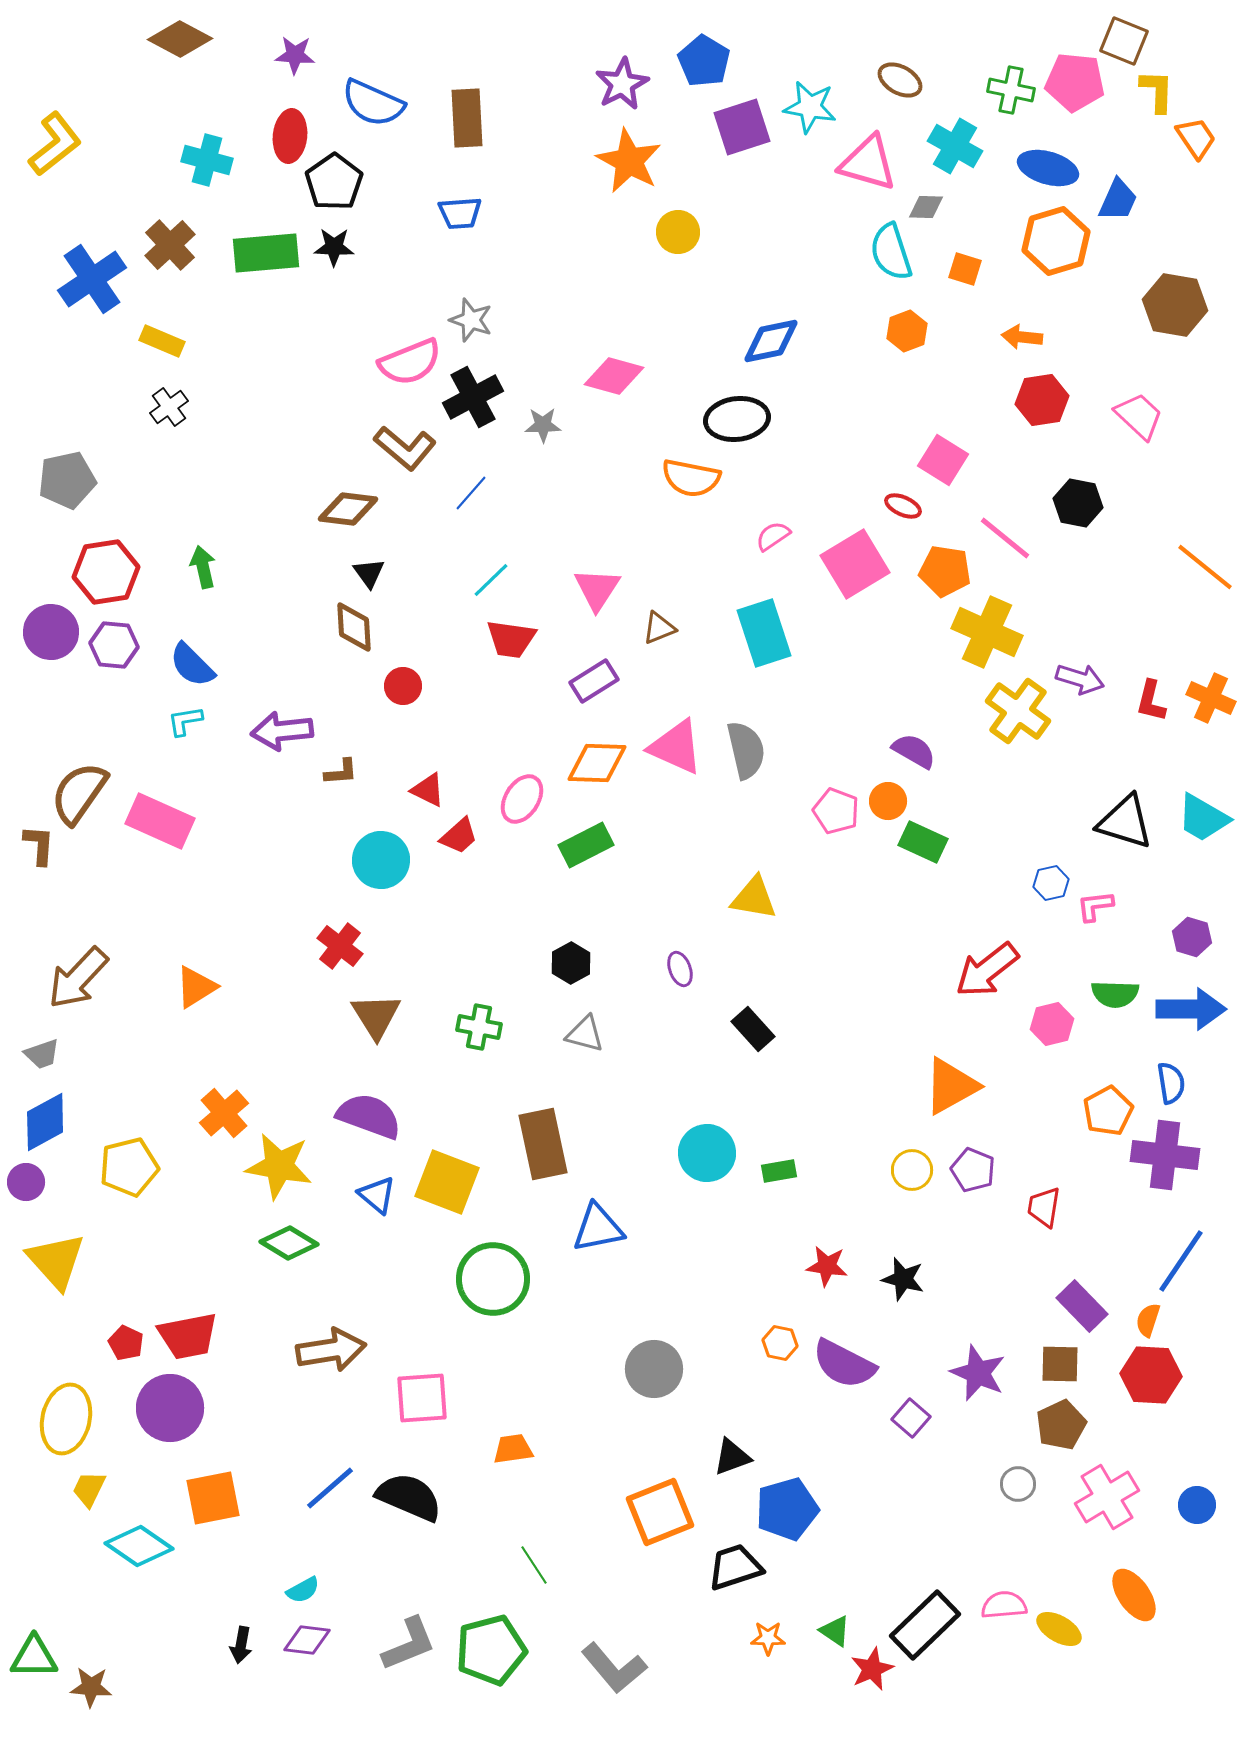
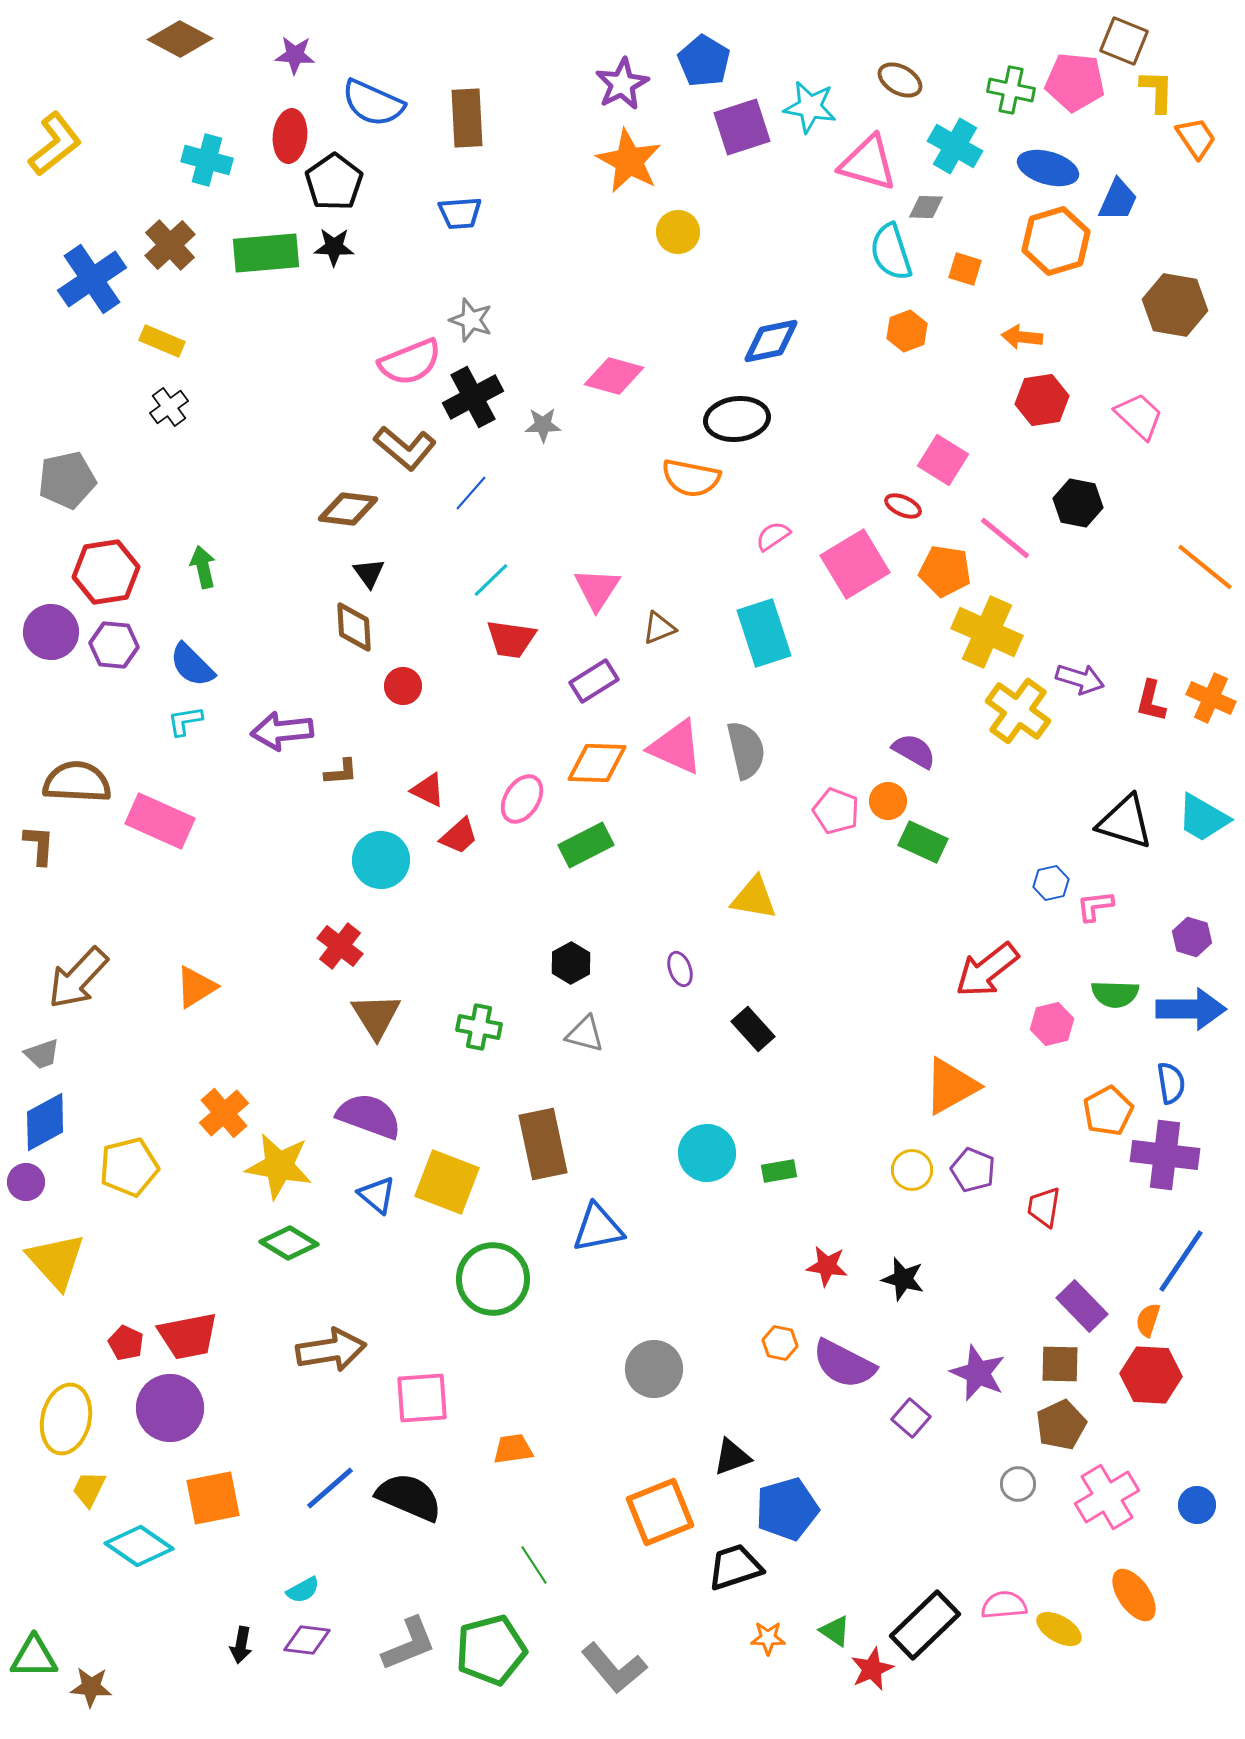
brown semicircle at (79, 793): moved 2 px left, 11 px up; rotated 58 degrees clockwise
